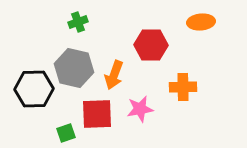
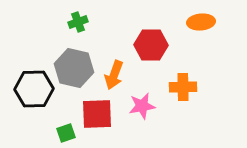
pink star: moved 2 px right, 3 px up
